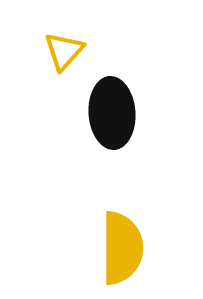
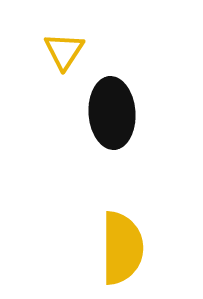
yellow triangle: rotated 9 degrees counterclockwise
